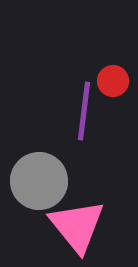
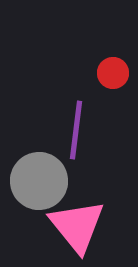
red circle: moved 8 px up
purple line: moved 8 px left, 19 px down
